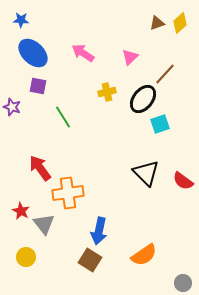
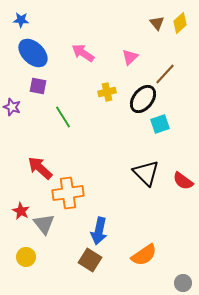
brown triangle: rotated 49 degrees counterclockwise
red arrow: rotated 12 degrees counterclockwise
